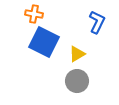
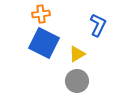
orange cross: moved 7 px right; rotated 18 degrees counterclockwise
blue L-shape: moved 1 px right, 3 px down
blue square: moved 1 px down
